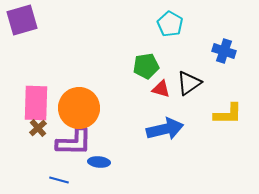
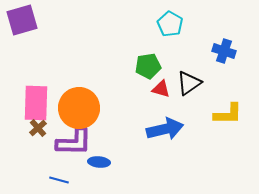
green pentagon: moved 2 px right
